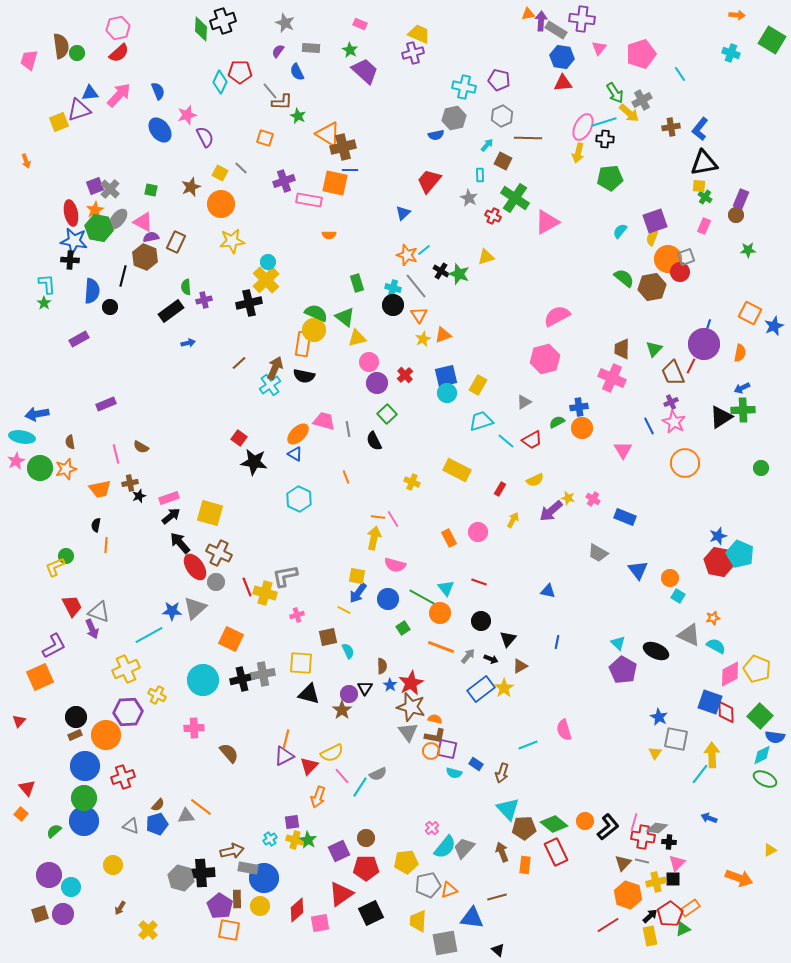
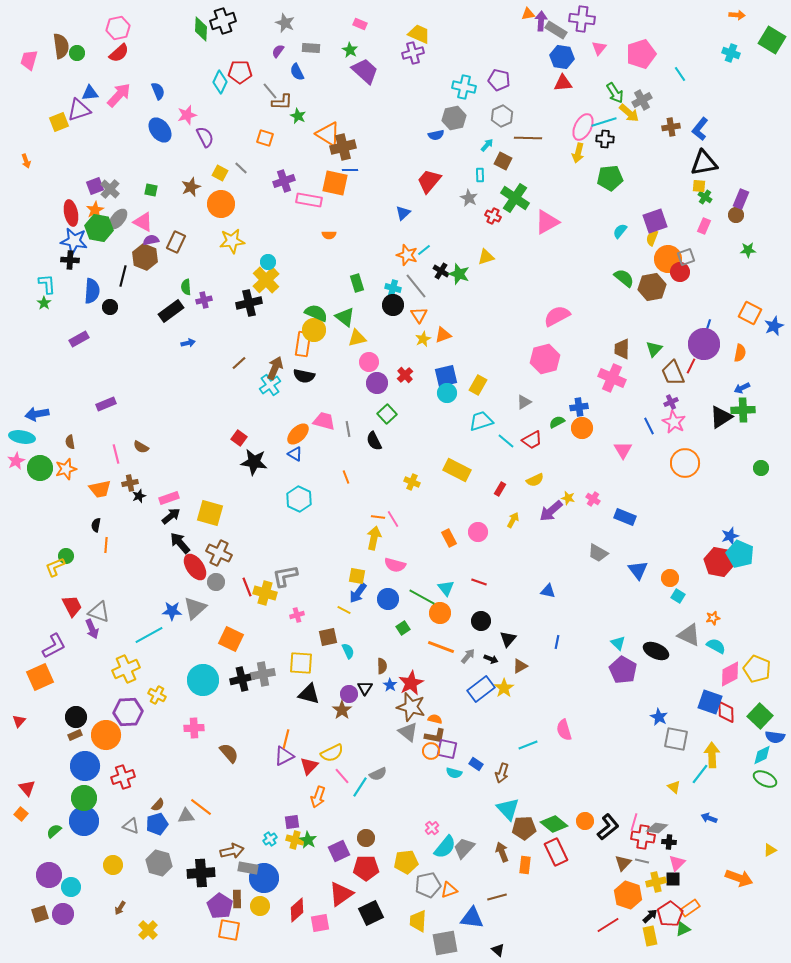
purple semicircle at (151, 237): moved 3 px down
blue star at (718, 536): moved 12 px right
gray triangle at (408, 732): rotated 15 degrees counterclockwise
yellow triangle at (655, 753): moved 19 px right, 34 px down; rotated 24 degrees counterclockwise
gray hexagon at (181, 878): moved 22 px left, 15 px up
